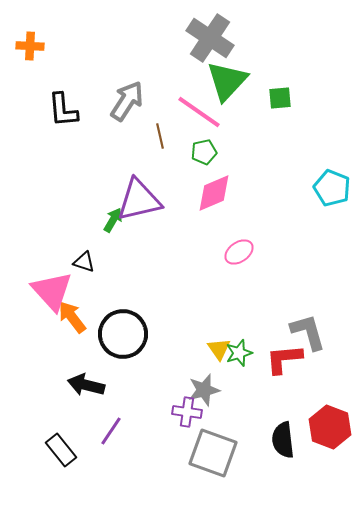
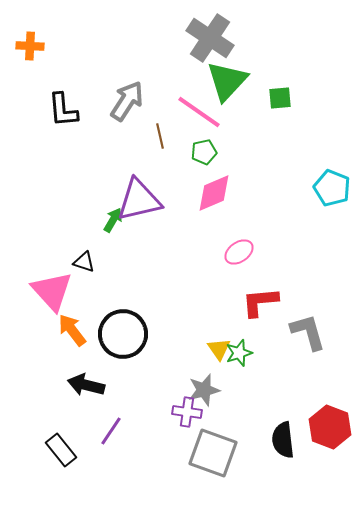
orange arrow: moved 13 px down
red L-shape: moved 24 px left, 57 px up
